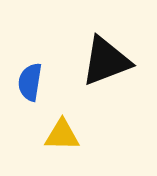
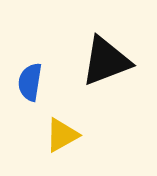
yellow triangle: rotated 30 degrees counterclockwise
